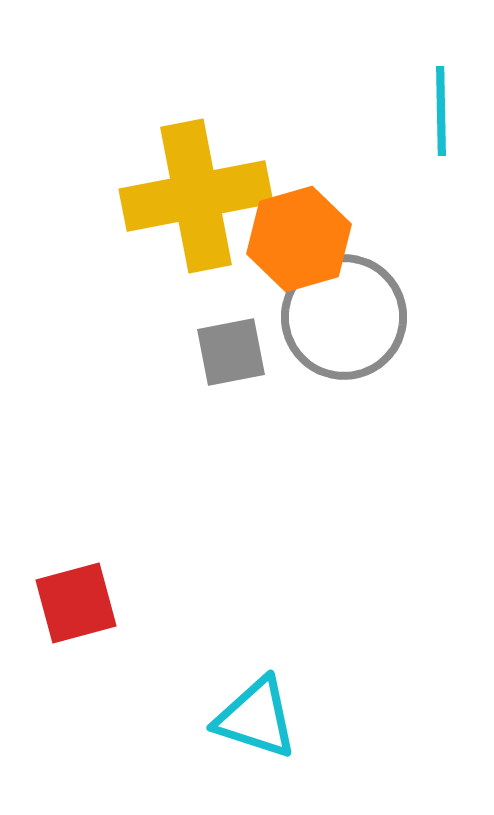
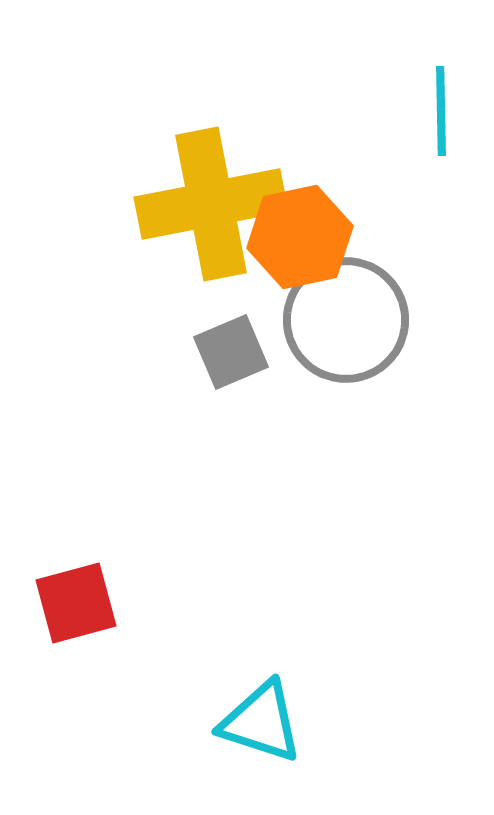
yellow cross: moved 15 px right, 8 px down
orange hexagon: moved 1 px right, 2 px up; rotated 4 degrees clockwise
gray circle: moved 2 px right, 3 px down
gray square: rotated 12 degrees counterclockwise
cyan triangle: moved 5 px right, 4 px down
